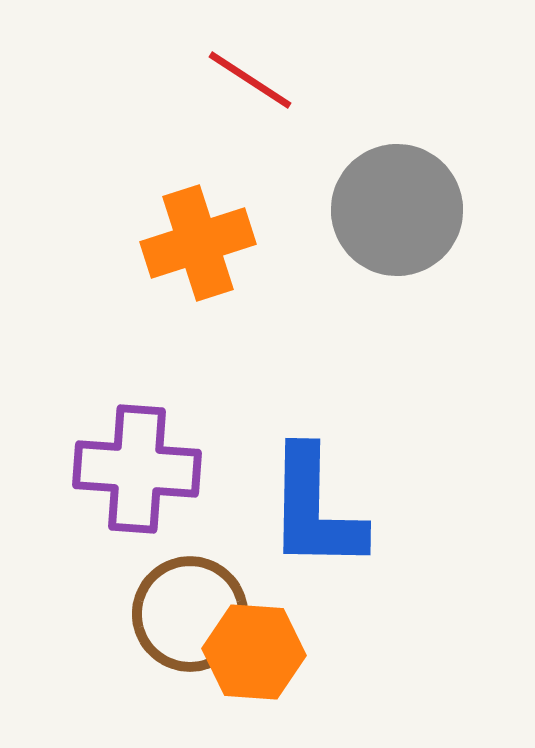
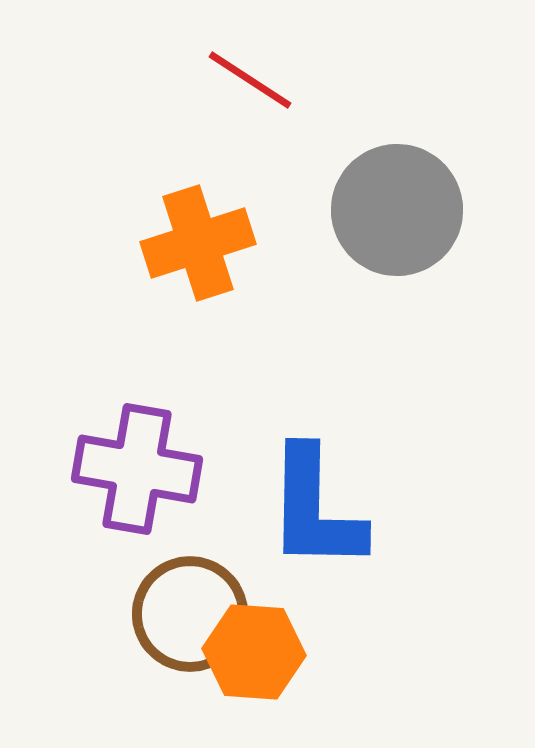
purple cross: rotated 6 degrees clockwise
